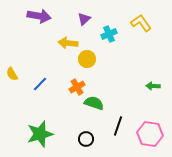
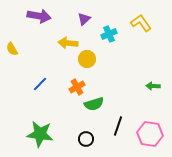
yellow semicircle: moved 25 px up
green semicircle: moved 1 px down; rotated 144 degrees clockwise
green star: rotated 24 degrees clockwise
